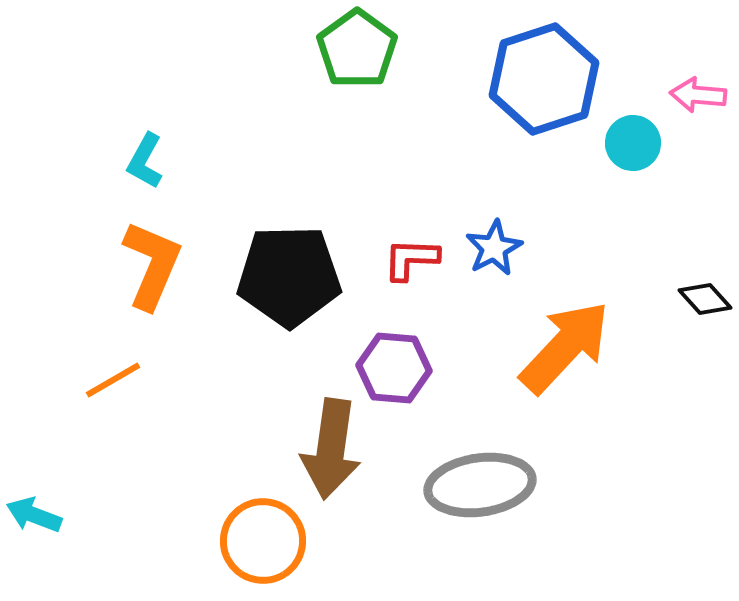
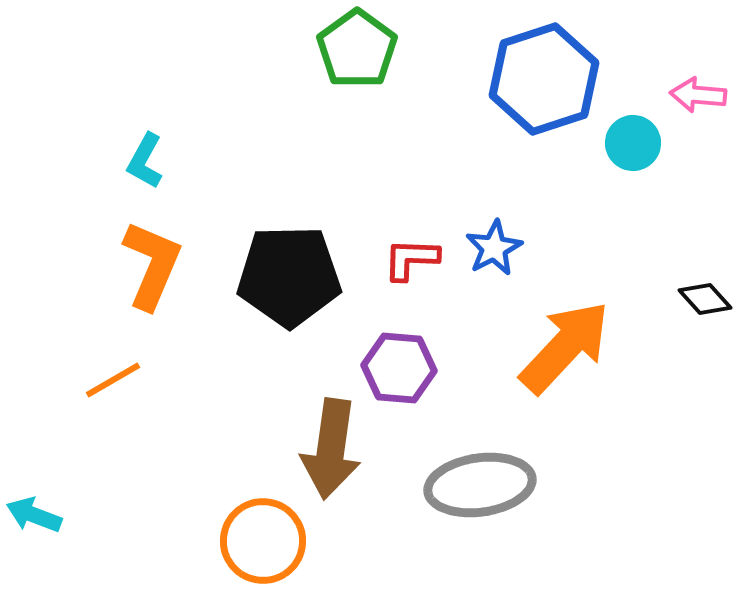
purple hexagon: moved 5 px right
